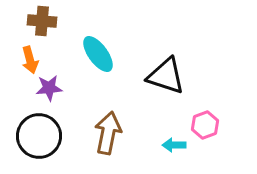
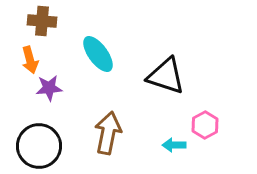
pink hexagon: rotated 8 degrees counterclockwise
black circle: moved 10 px down
